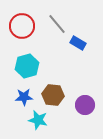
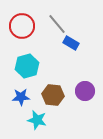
blue rectangle: moved 7 px left
blue star: moved 3 px left
purple circle: moved 14 px up
cyan star: moved 1 px left
